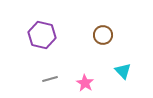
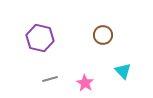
purple hexagon: moved 2 px left, 3 px down
